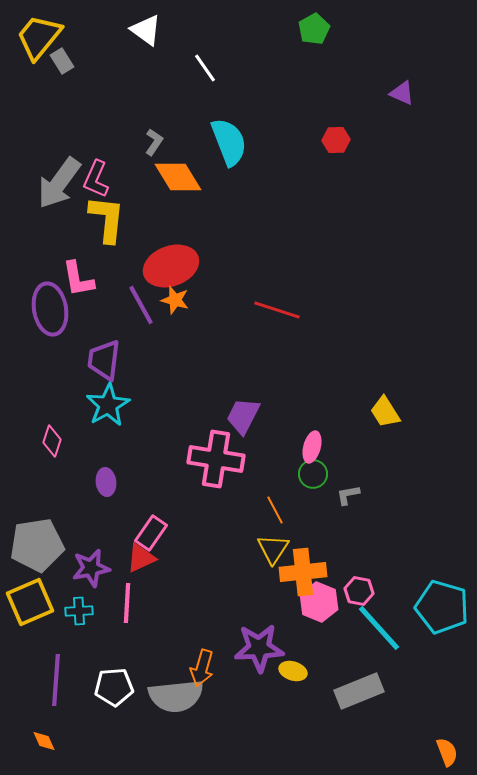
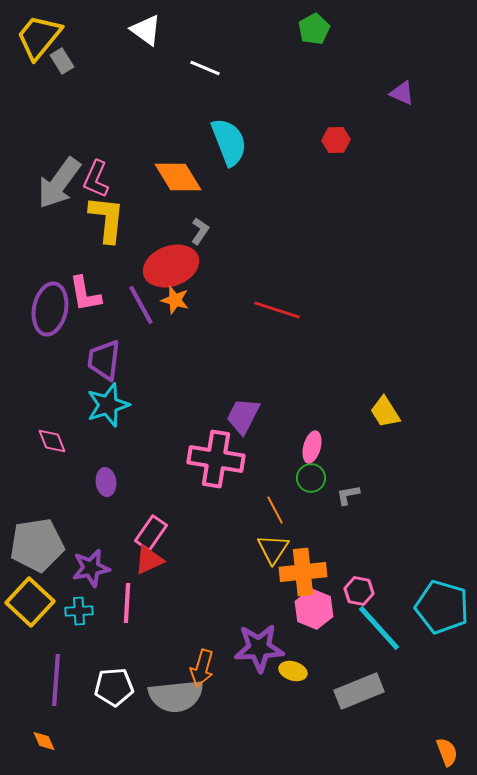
white line at (205, 68): rotated 32 degrees counterclockwise
gray L-shape at (154, 142): moved 46 px right, 89 px down
pink L-shape at (78, 279): moved 7 px right, 15 px down
purple ellipse at (50, 309): rotated 21 degrees clockwise
cyan star at (108, 405): rotated 12 degrees clockwise
pink diamond at (52, 441): rotated 40 degrees counterclockwise
green circle at (313, 474): moved 2 px left, 4 px down
red triangle at (141, 558): moved 8 px right, 2 px down
yellow square at (30, 602): rotated 24 degrees counterclockwise
pink hexagon at (319, 602): moved 5 px left, 7 px down
